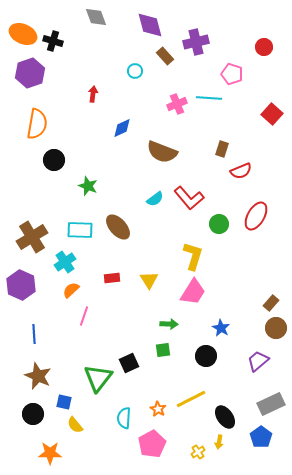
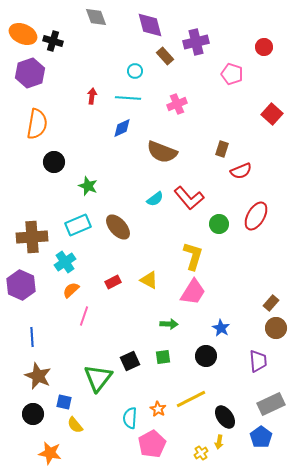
red arrow at (93, 94): moved 1 px left, 2 px down
cyan line at (209, 98): moved 81 px left
black circle at (54, 160): moved 2 px down
cyan rectangle at (80, 230): moved 2 px left, 5 px up; rotated 25 degrees counterclockwise
brown cross at (32, 237): rotated 28 degrees clockwise
red rectangle at (112, 278): moved 1 px right, 4 px down; rotated 21 degrees counterclockwise
yellow triangle at (149, 280): rotated 30 degrees counterclockwise
blue line at (34, 334): moved 2 px left, 3 px down
green square at (163, 350): moved 7 px down
purple trapezoid at (258, 361): rotated 125 degrees clockwise
black square at (129, 363): moved 1 px right, 2 px up
cyan semicircle at (124, 418): moved 6 px right
yellow cross at (198, 452): moved 3 px right, 1 px down
orange star at (50, 453): rotated 10 degrees clockwise
